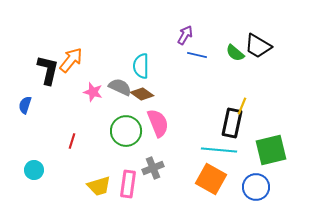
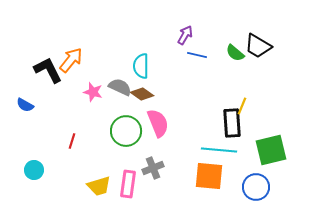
black L-shape: rotated 40 degrees counterclockwise
blue semicircle: rotated 78 degrees counterclockwise
black rectangle: rotated 16 degrees counterclockwise
orange square: moved 2 px left, 3 px up; rotated 24 degrees counterclockwise
